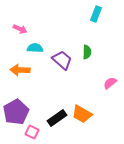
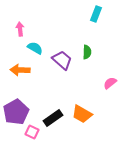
pink arrow: rotated 120 degrees counterclockwise
cyan semicircle: rotated 28 degrees clockwise
black rectangle: moved 4 px left
